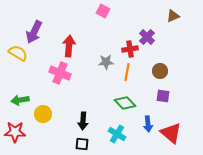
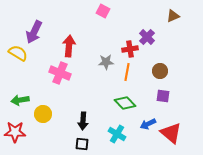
blue arrow: rotated 70 degrees clockwise
